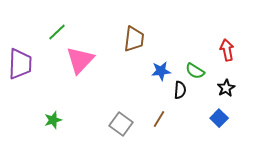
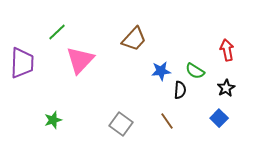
brown trapezoid: rotated 36 degrees clockwise
purple trapezoid: moved 2 px right, 1 px up
brown line: moved 8 px right, 2 px down; rotated 66 degrees counterclockwise
